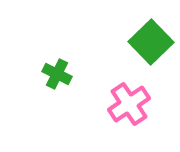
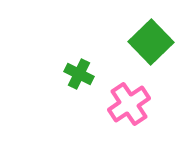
green cross: moved 22 px right
